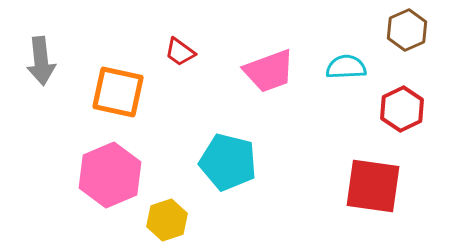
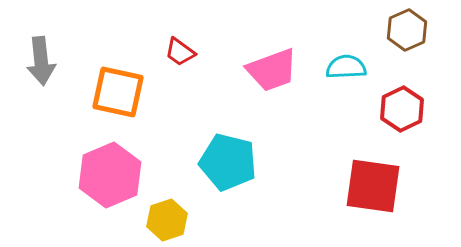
pink trapezoid: moved 3 px right, 1 px up
